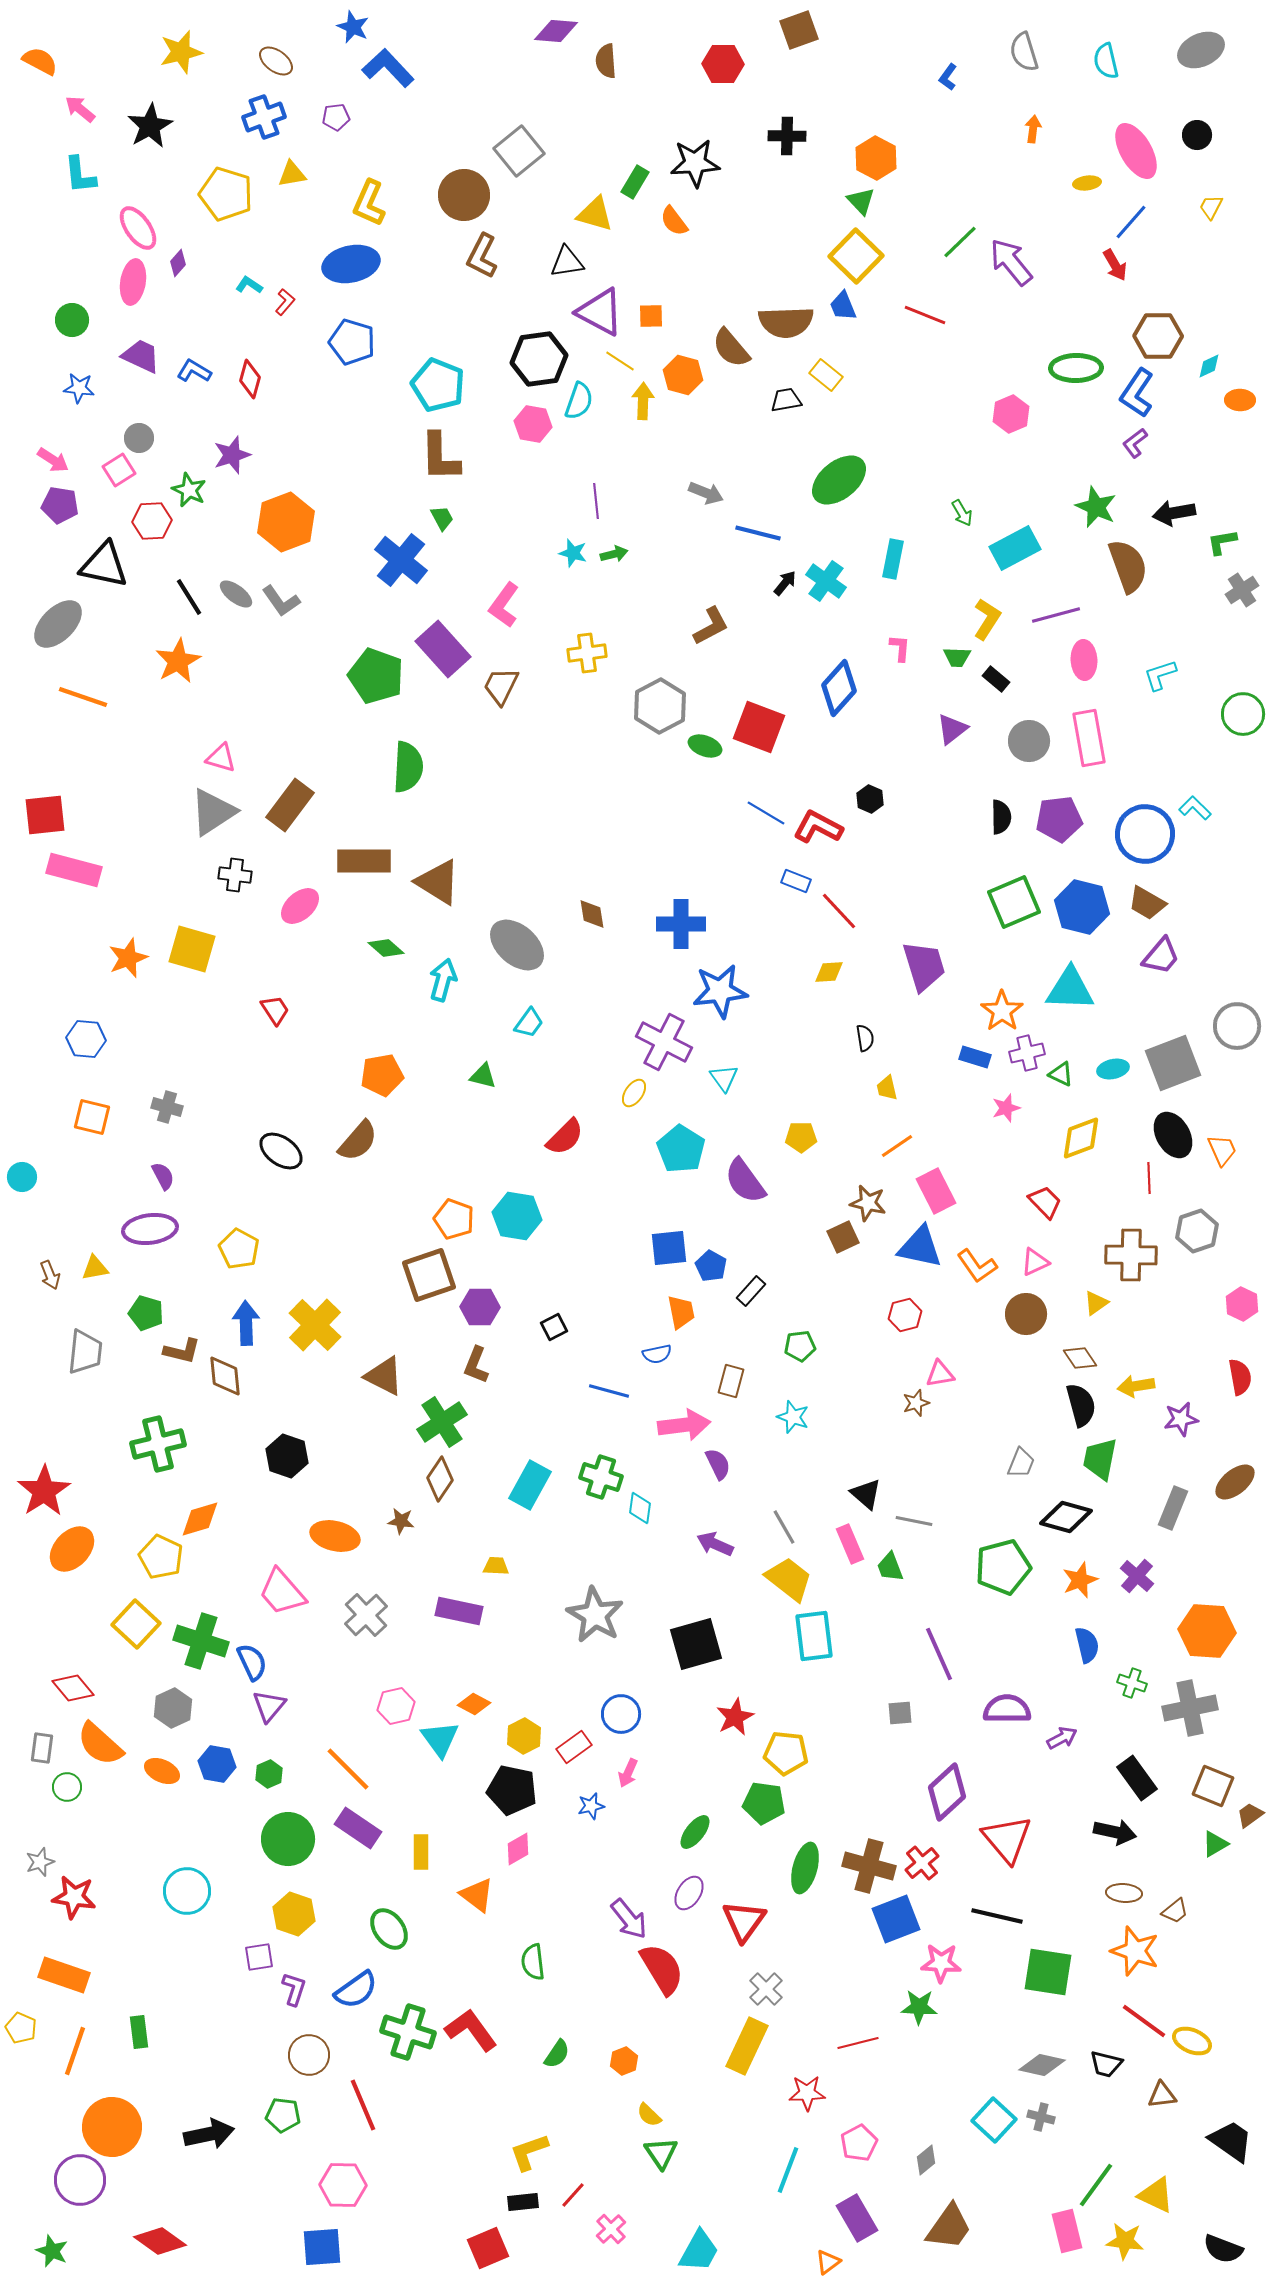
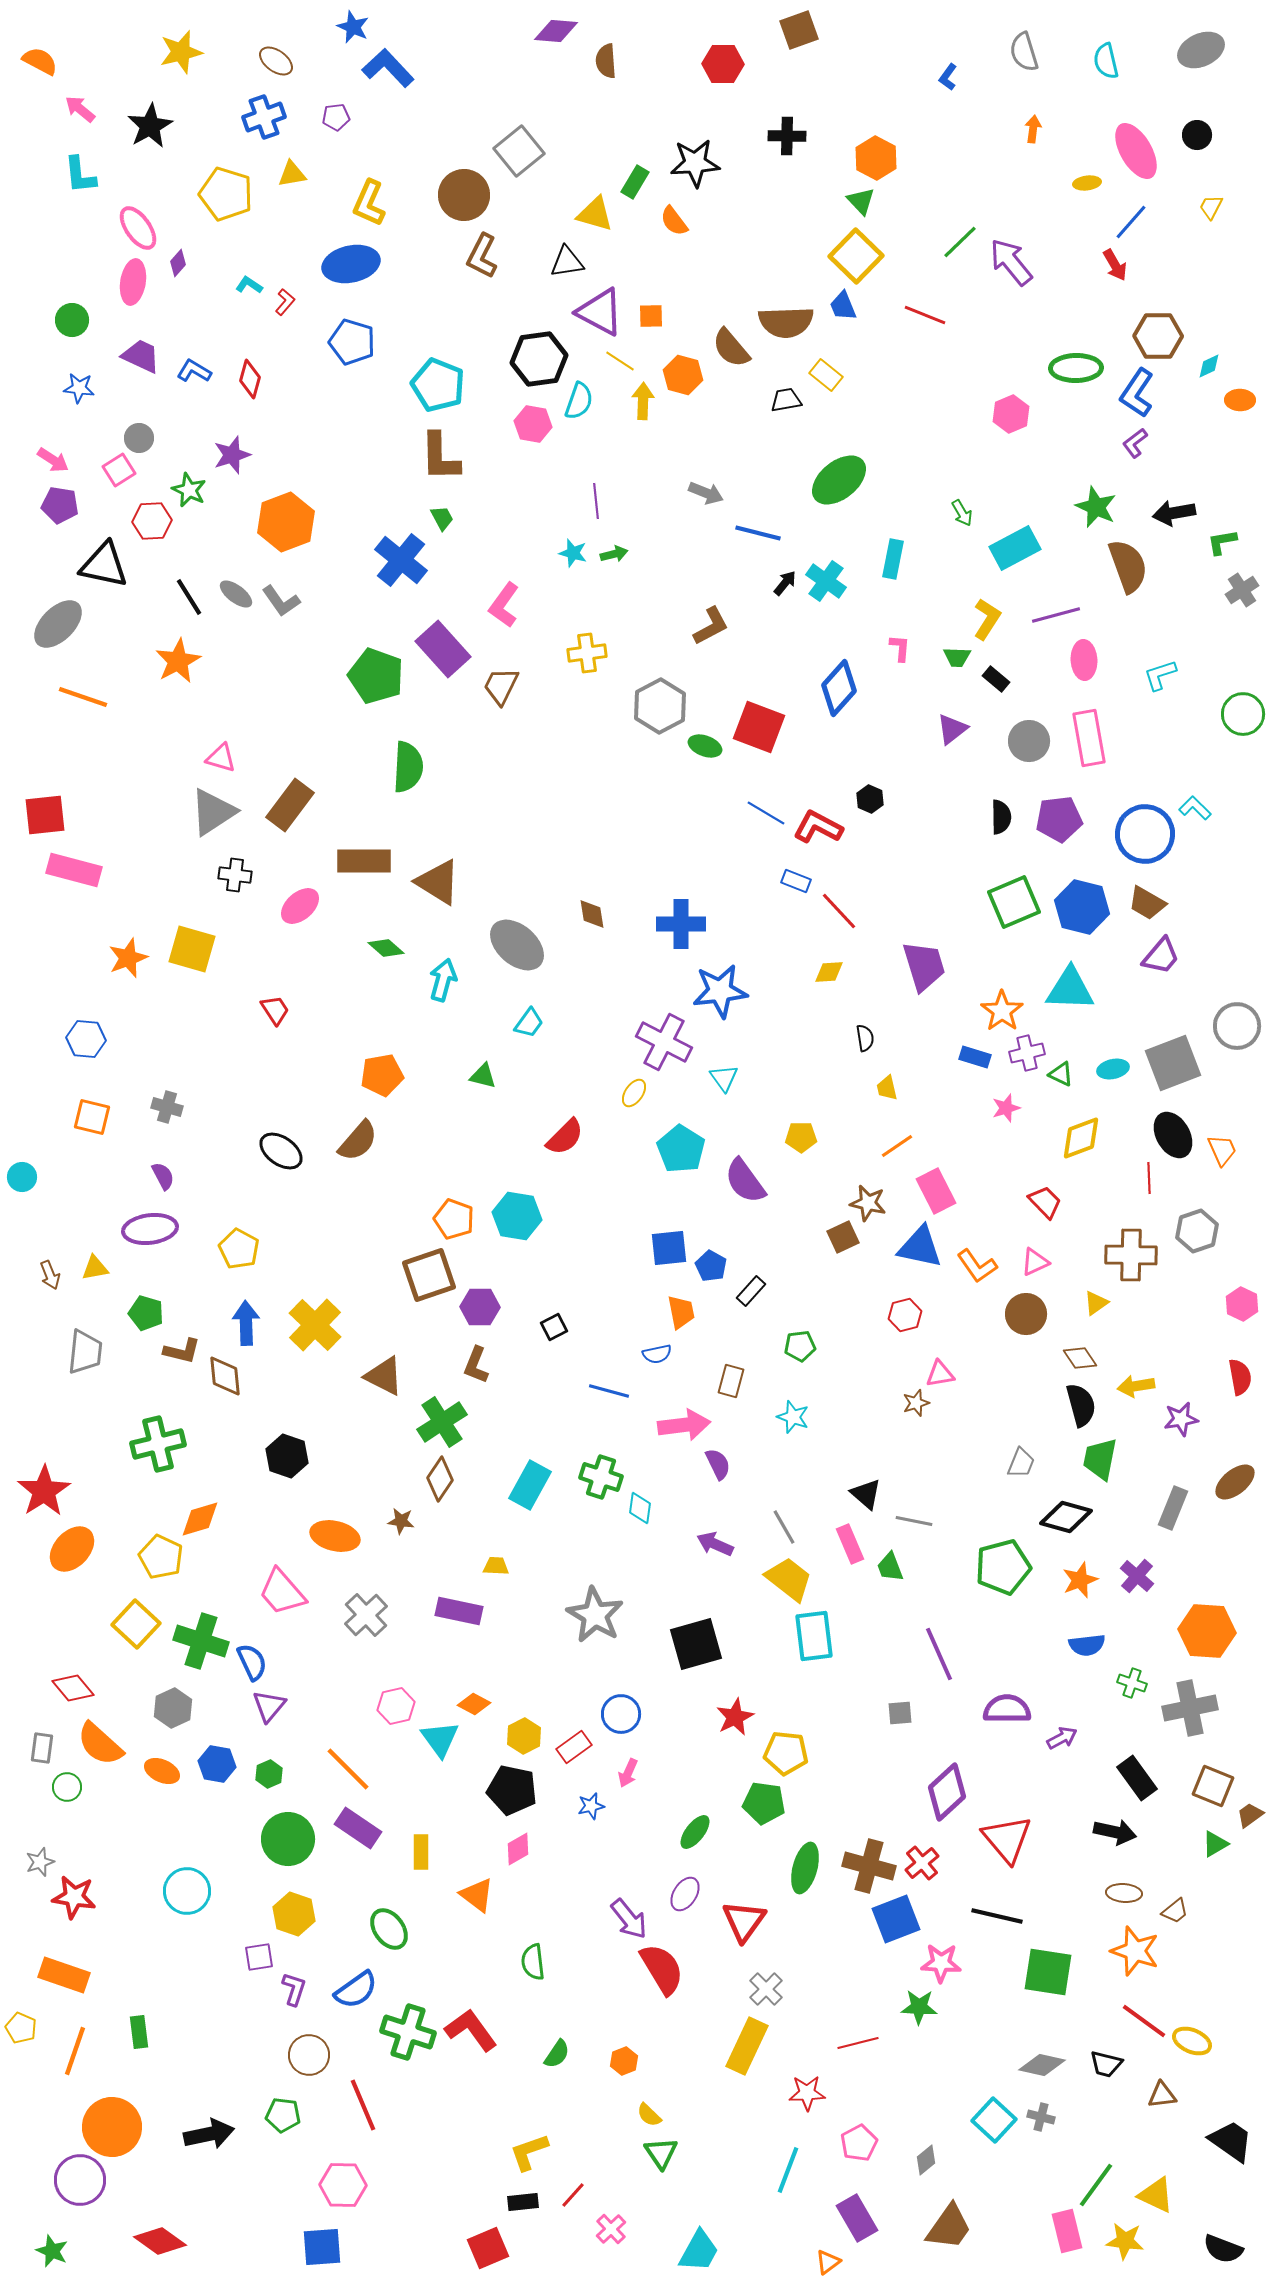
blue semicircle at (1087, 1645): rotated 96 degrees clockwise
purple ellipse at (689, 1893): moved 4 px left, 1 px down
